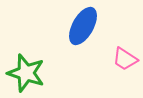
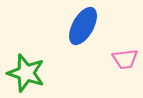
pink trapezoid: rotated 40 degrees counterclockwise
